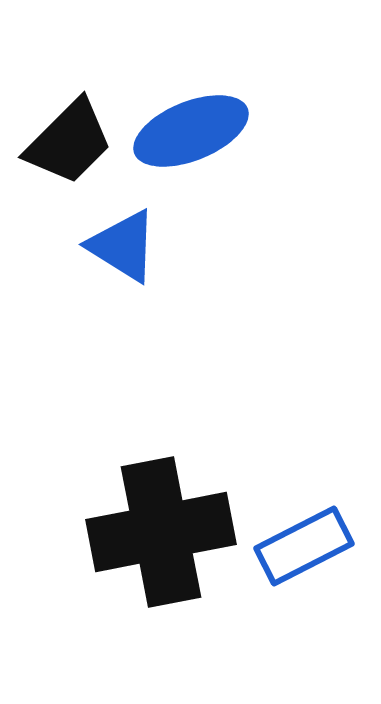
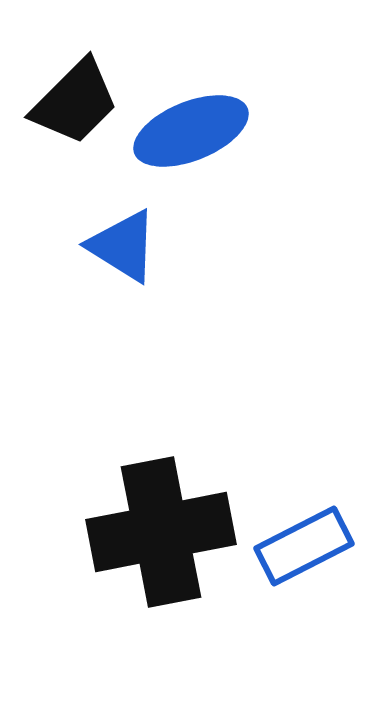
black trapezoid: moved 6 px right, 40 px up
